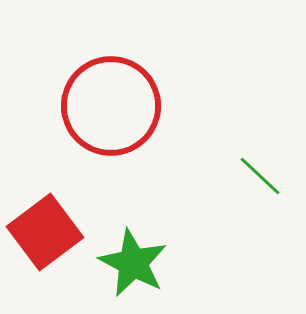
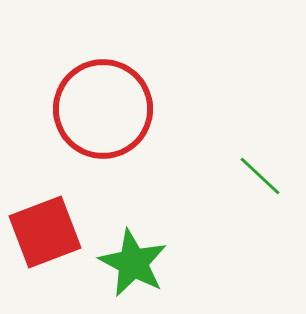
red circle: moved 8 px left, 3 px down
red square: rotated 16 degrees clockwise
